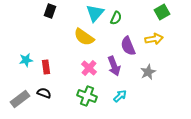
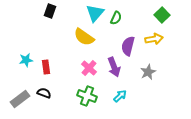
green square: moved 3 px down; rotated 14 degrees counterclockwise
purple semicircle: rotated 36 degrees clockwise
purple arrow: moved 1 px down
